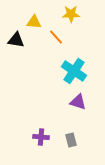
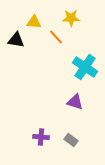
yellow star: moved 4 px down
cyan cross: moved 11 px right, 4 px up
purple triangle: moved 3 px left
gray rectangle: rotated 40 degrees counterclockwise
